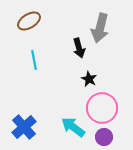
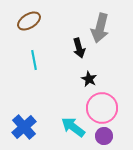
purple circle: moved 1 px up
